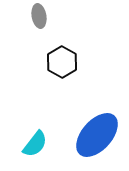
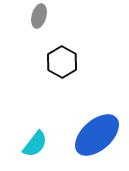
gray ellipse: rotated 25 degrees clockwise
blue ellipse: rotated 6 degrees clockwise
